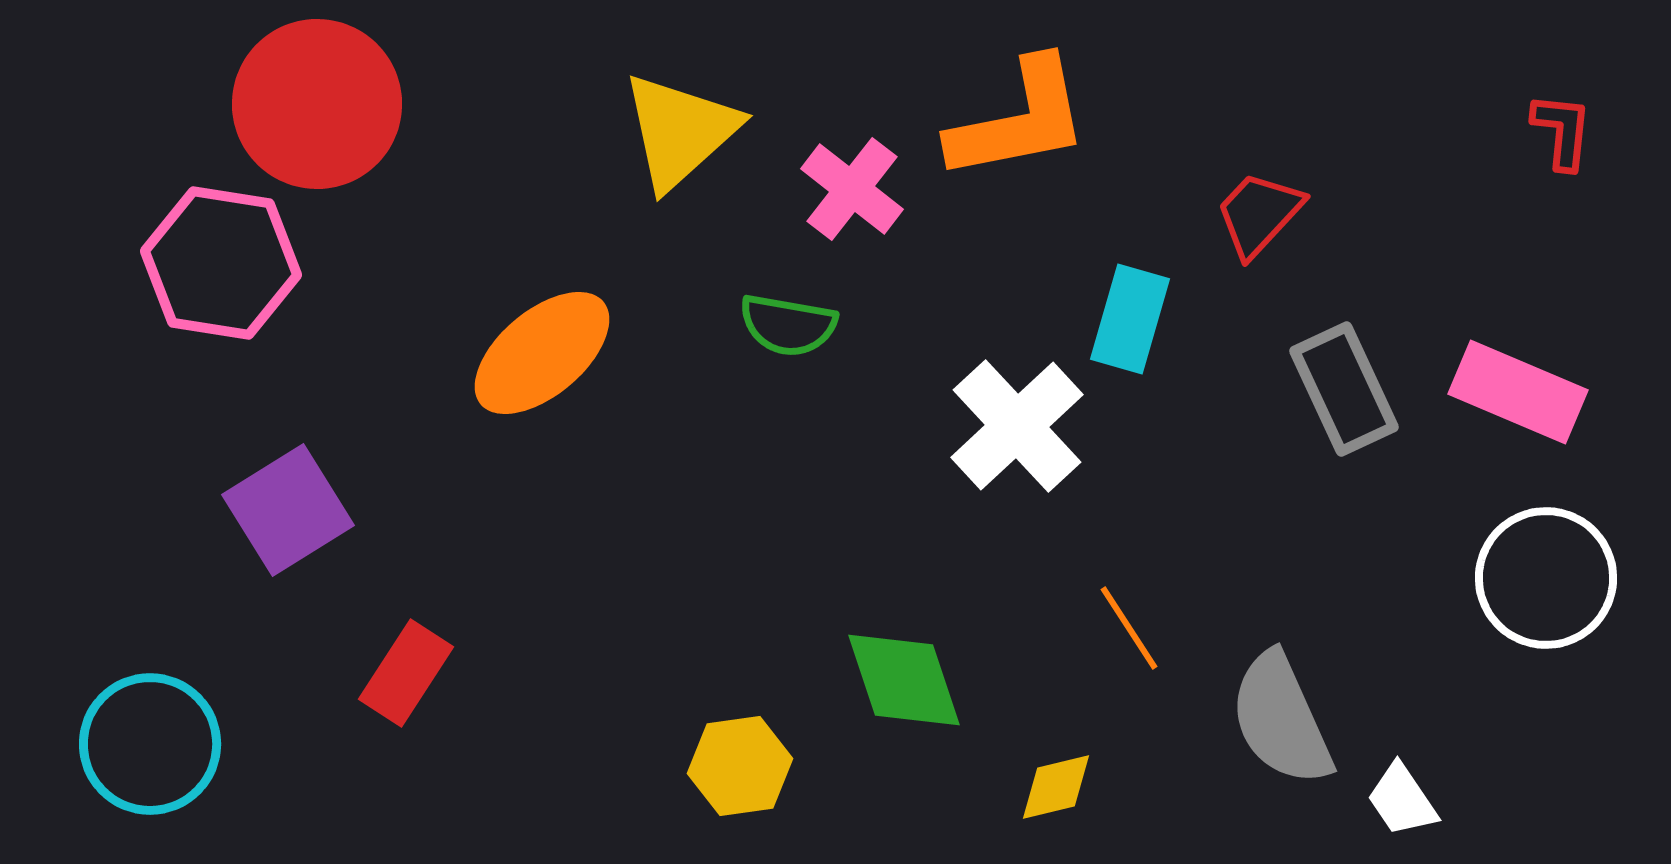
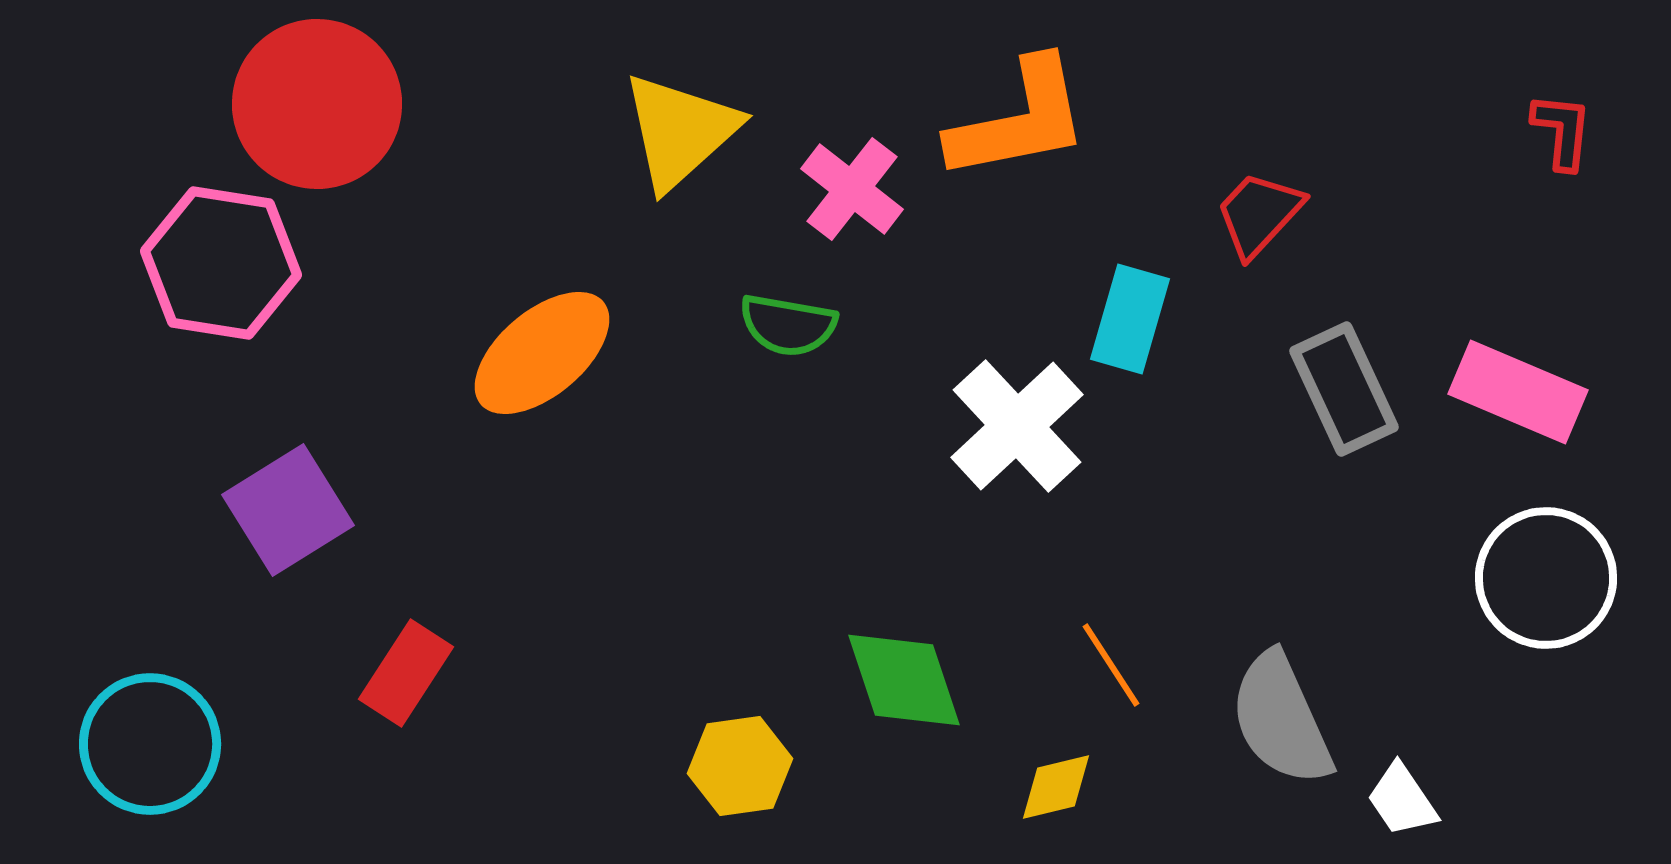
orange line: moved 18 px left, 37 px down
